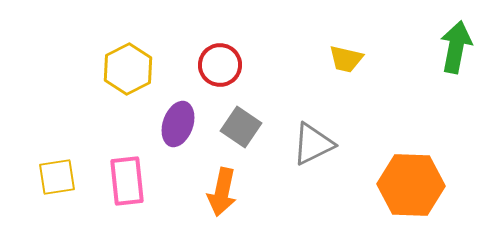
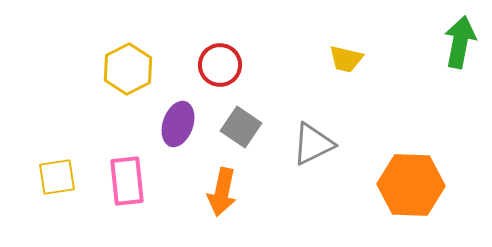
green arrow: moved 4 px right, 5 px up
